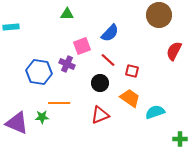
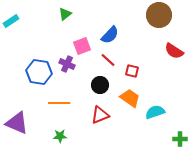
green triangle: moved 2 px left; rotated 40 degrees counterclockwise
cyan rectangle: moved 6 px up; rotated 28 degrees counterclockwise
blue semicircle: moved 2 px down
red semicircle: rotated 84 degrees counterclockwise
black circle: moved 2 px down
green star: moved 18 px right, 19 px down
